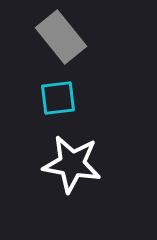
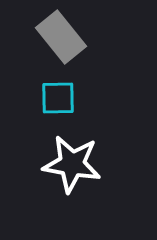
cyan square: rotated 6 degrees clockwise
